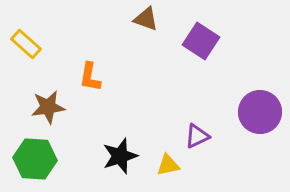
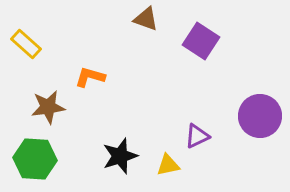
orange L-shape: rotated 96 degrees clockwise
purple circle: moved 4 px down
